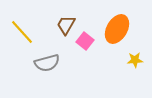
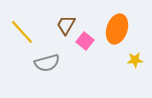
orange ellipse: rotated 12 degrees counterclockwise
